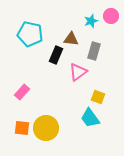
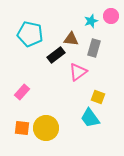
gray rectangle: moved 3 px up
black rectangle: rotated 30 degrees clockwise
